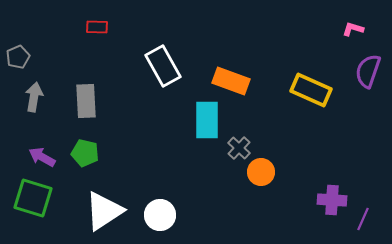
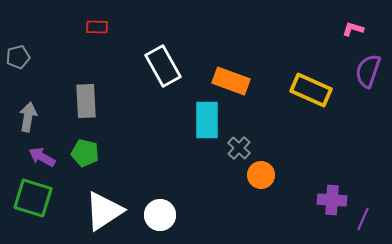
gray pentagon: rotated 10 degrees clockwise
gray arrow: moved 6 px left, 20 px down
orange circle: moved 3 px down
